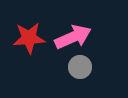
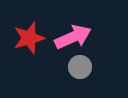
red star: rotated 12 degrees counterclockwise
